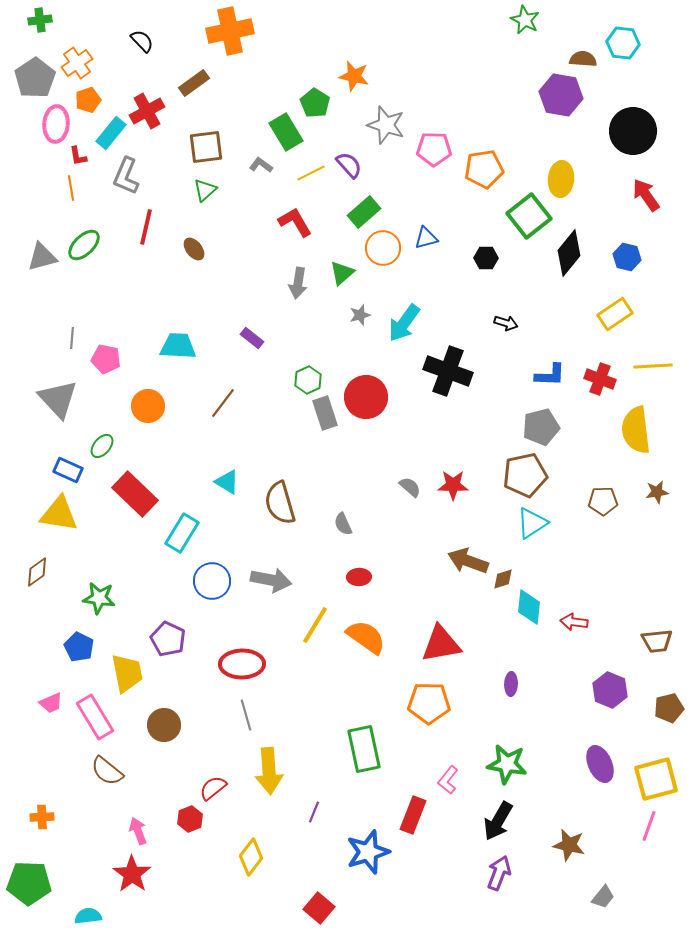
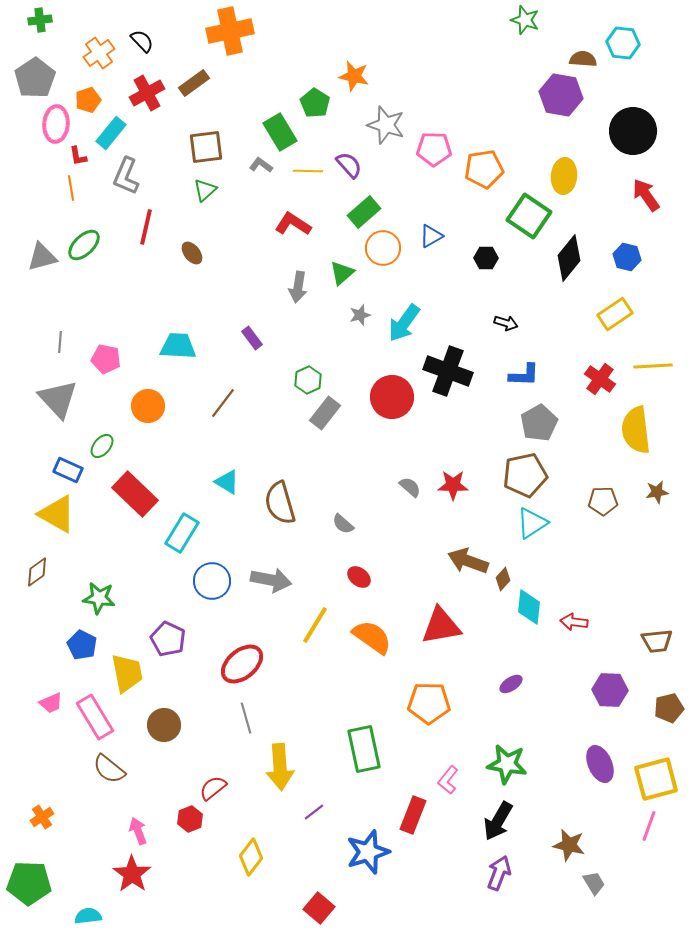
green star at (525, 20): rotated 8 degrees counterclockwise
orange cross at (77, 63): moved 22 px right, 10 px up
red cross at (147, 111): moved 18 px up
green rectangle at (286, 132): moved 6 px left
yellow line at (311, 173): moved 3 px left, 2 px up; rotated 28 degrees clockwise
yellow ellipse at (561, 179): moved 3 px right, 3 px up
green square at (529, 216): rotated 18 degrees counterclockwise
red L-shape at (295, 222): moved 2 px left, 2 px down; rotated 27 degrees counterclockwise
blue triangle at (426, 238): moved 5 px right, 2 px up; rotated 15 degrees counterclockwise
brown ellipse at (194, 249): moved 2 px left, 4 px down
black diamond at (569, 253): moved 5 px down
gray arrow at (298, 283): moved 4 px down
gray line at (72, 338): moved 12 px left, 4 px down
purple rectangle at (252, 338): rotated 15 degrees clockwise
blue L-shape at (550, 375): moved 26 px left
red cross at (600, 379): rotated 16 degrees clockwise
red circle at (366, 397): moved 26 px right
gray rectangle at (325, 413): rotated 56 degrees clockwise
gray pentagon at (541, 427): moved 2 px left, 4 px up; rotated 15 degrees counterclockwise
yellow triangle at (59, 514): moved 2 px left; rotated 21 degrees clockwise
gray semicircle at (343, 524): rotated 25 degrees counterclockwise
red ellipse at (359, 577): rotated 40 degrees clockwise
brown diamond at (503, 579): rotated 30 degrees counterclockwise
orange semicircle at (366, 637): moved 6 px right
red triangle at (441, 644): moved 18 px up
blue pentagon at (79, 647): moved 3 px right, 2 px up
red ellipse at (242, 664): rotated 39 degrees counterclockwise
purple ellipse at (511, 684): rotated 55 degrees clockwise
purple hexagon at (610, 690): rotated 20 degrees counterclockwise
gray line at (246, 715): moved 3 px down
brown semicircle at (107, 771): moved 2 px right, 2 px up
yellow arrow at (269, 771): moved 11 px right, 4 px up
purple line at (314, 812): rotated 30 degrees clockwise
orange cross at (42, 817): rotated 30 degrees counterclockwise
gray trapezoid at (603, 897): moved 9 px left, 14 px up; rotated 70 degrees counterclockwise
